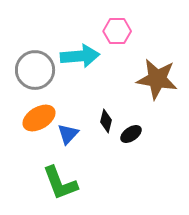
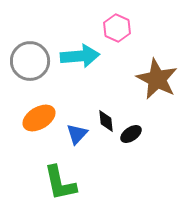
pink hexagon: moved 3 px up; rotated 24 degrees clockwise
gray circle: moved 5 px left, 9 px up
brown star: rotated 18 degrees clockwise
black diamond: rotated 20 degrees counterclockwise
blue triangle: moved 9 px right
green L-shape: rotated 9 degrees clockwise
